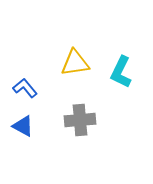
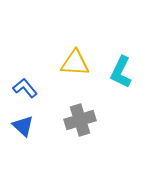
yellow triangle: rotated 12 degrees clockwise
gray cross: rotated 12 degrees counterclockwise
blue triangle: rotated 15 degrees clockwise
